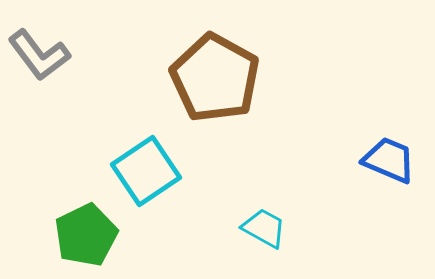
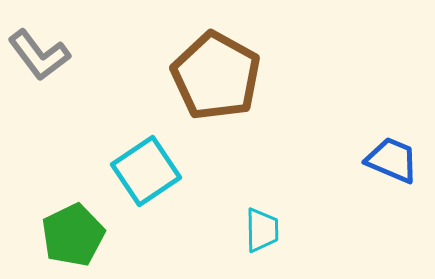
brown pentagon: moved 1 px right, 2 px up
blue trapezoid: moved 3 px right
cyan trapezoid: moved 2 px left, 2 px down; rotated 60 degrees clockwise
green pentagon: moved 13 px left
